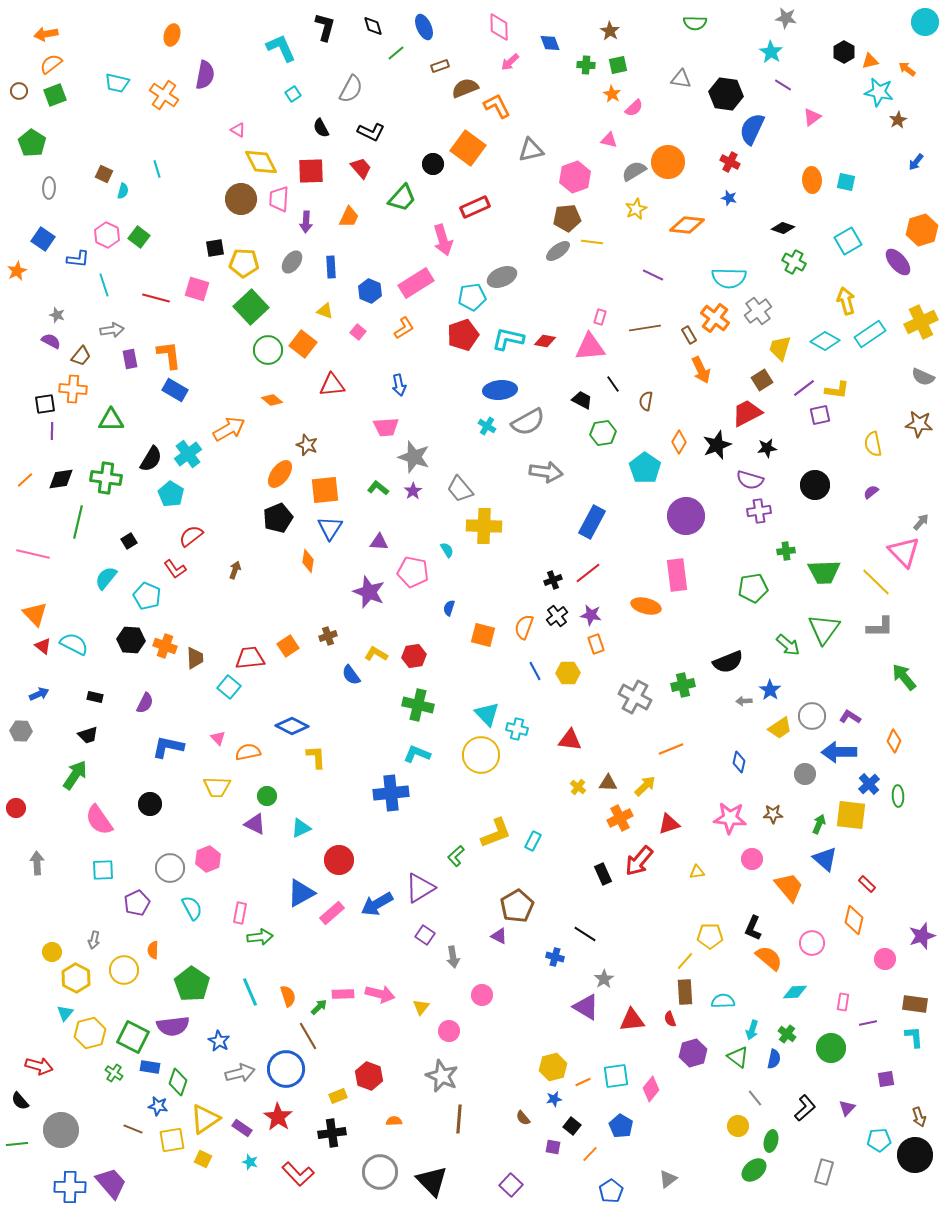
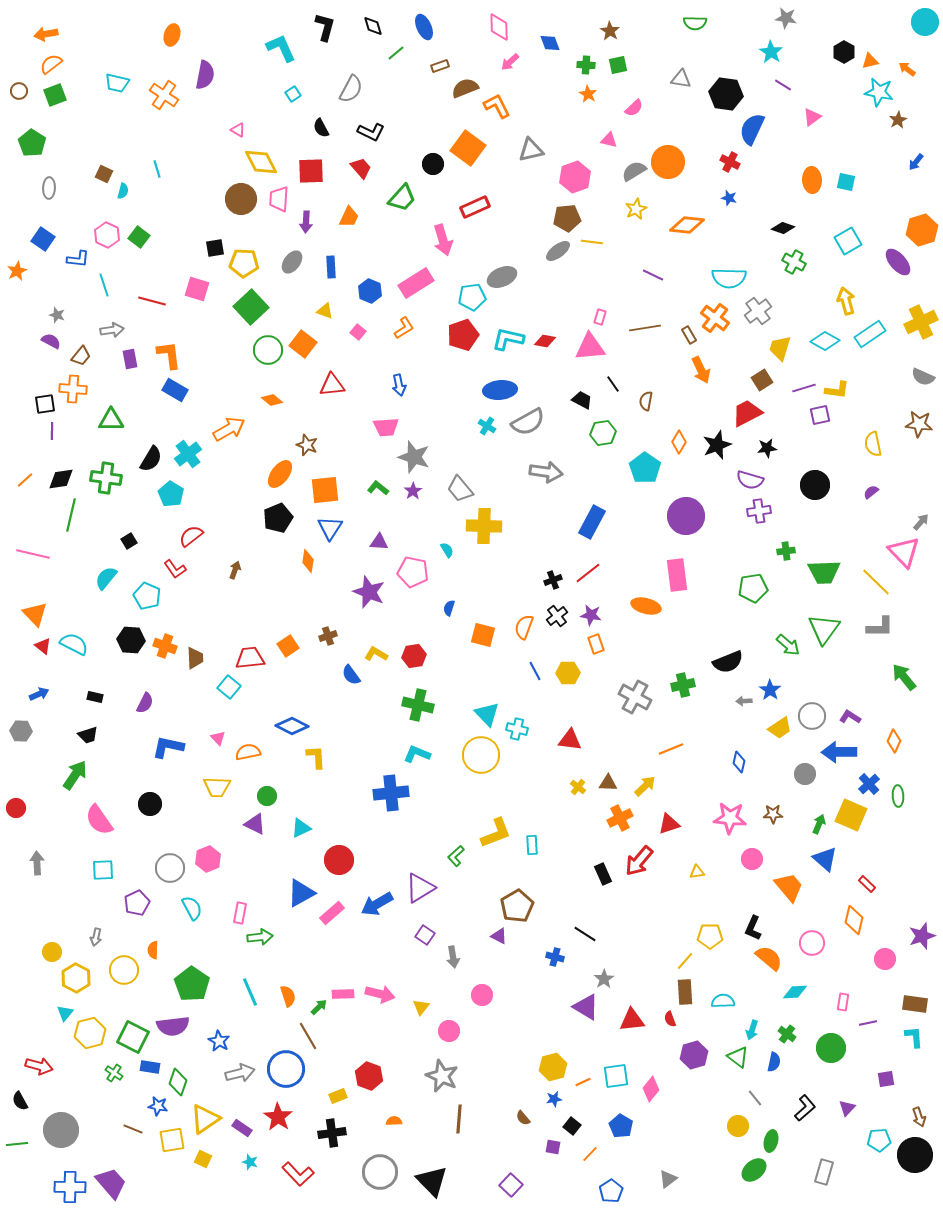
orange star at (612, 94): moved 24 px left
red line at (156, 298): moved 4 px left, 3 px down
purple line at (804, 388): rotated 20 degrees clockwise
green line at (78, 522): moved 7 px left, 7 px up
yellow square at (851, 815): rotated 16 degrees clockwise
cyan rectangle at (533, 841): moved 1 px left, 4 px down; rotated 30 degrees counterclockwise
gray arrow at (94, 940): moved 2 px right, 3 px up
purple hexagon at (693, 1053): moved 1 px right, 2 px down
blue semicircle at (774, 1059): moved 3 px down
black semicircle at (20, 1101): rotated 12 degrees clockwise
